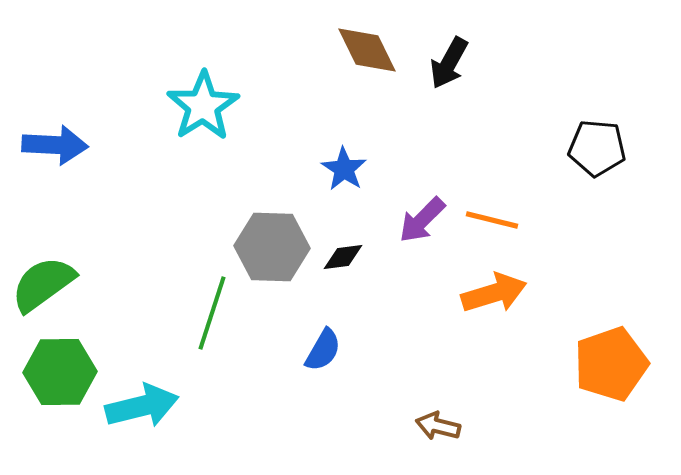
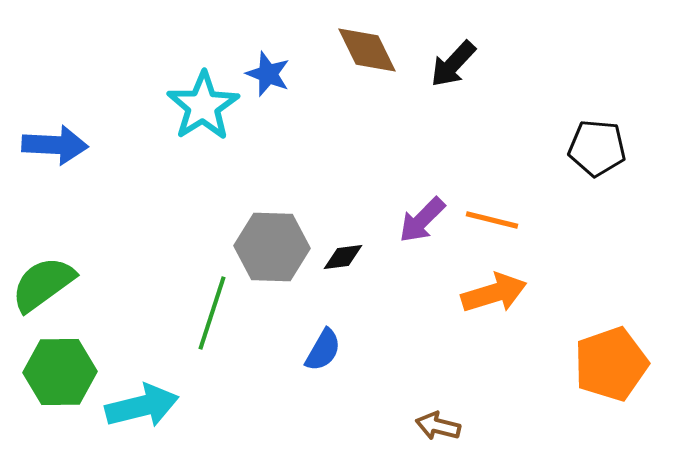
black arrow: moved 4 px right, 1 px down; rotated 14 degrees clockwise
blue star: moved 76 px left, 95 px up; rotated 12 degrees counterclockwise
